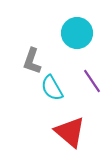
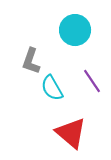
cyan circle: moved 2 px left, 3 px up
gray L-shape: moved 1 px left
red triangle: moved 1 px right, 1 px down
